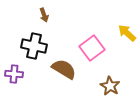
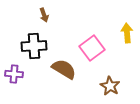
yellow arrow: rotated 42 degrees clockwise
black cross: rotated 15 degrees counterclockwise
